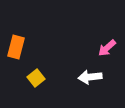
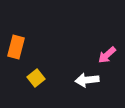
pink arrow: moved 7 px down
white arrow: moved 3 px left, 3 px down
